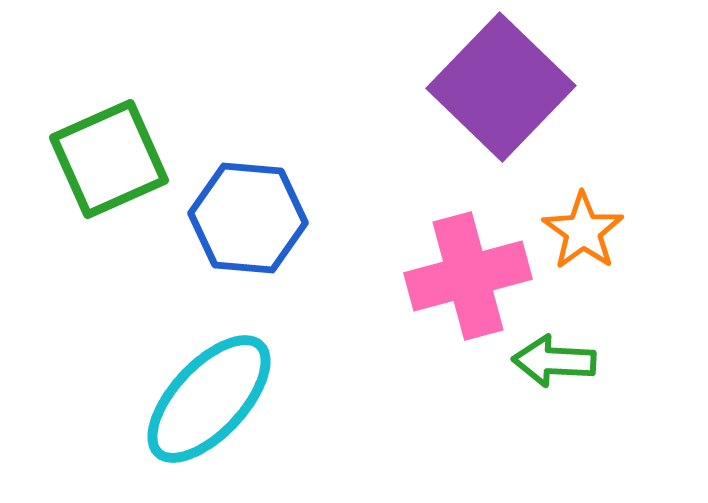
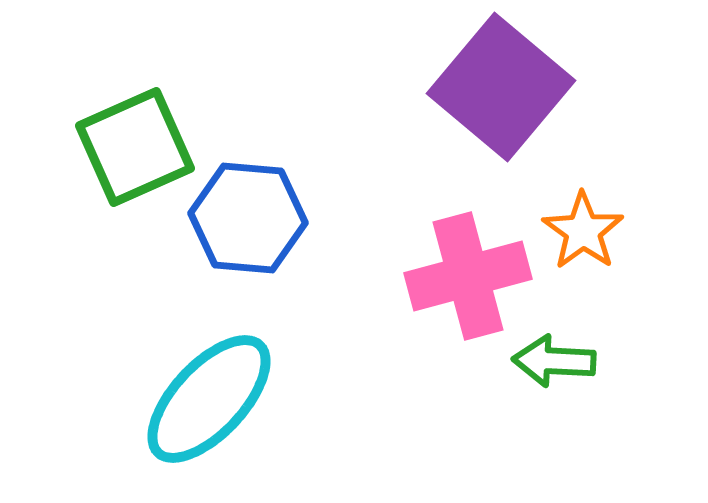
purple square: rotated 4 degrees counterclockwise
green square: moved 26 px right, 12 px up
